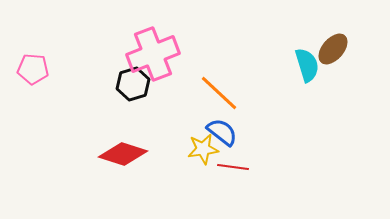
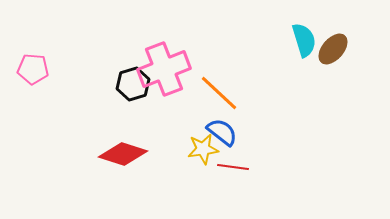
pink cross: moved 11 px right, 15 px down
cyan semicircle: moved 3 px left, 25 px up
